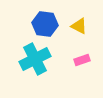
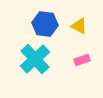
cyan cross: rotated 16 degrees counterclockwise
